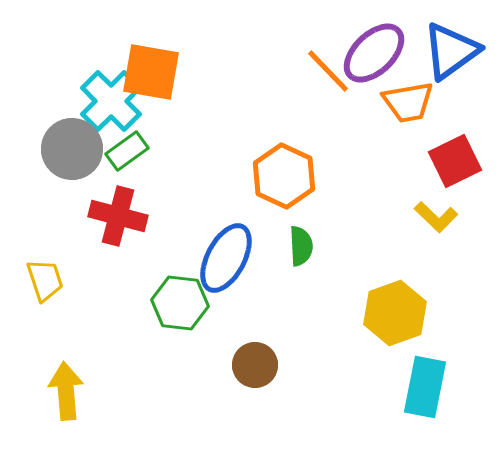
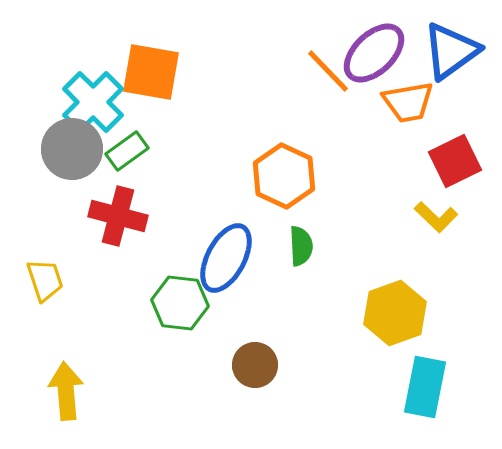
cyan cross: moved 18 px left, 1 px down
